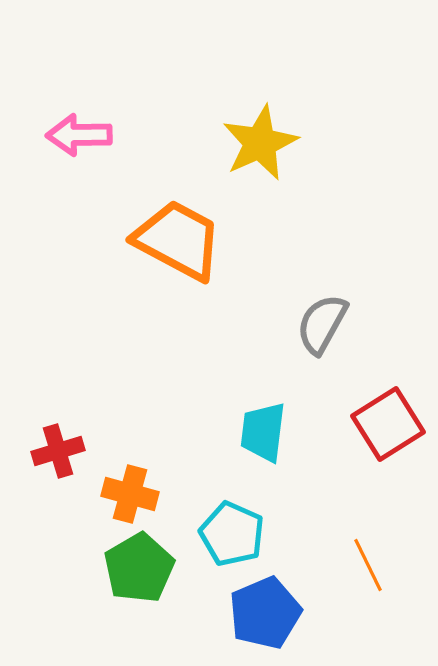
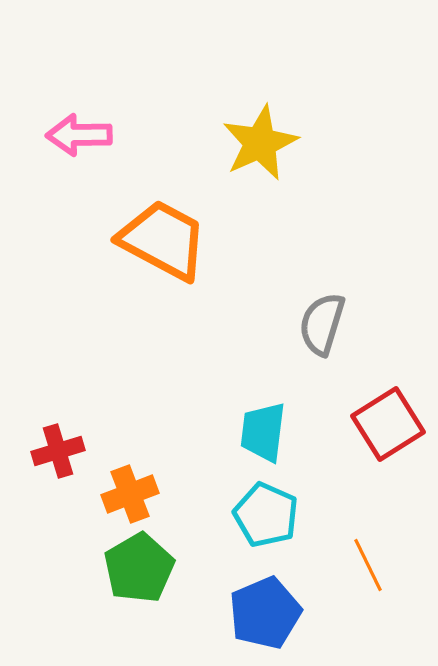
orange trapezoid: moved 15 px left
gray semicircle: rotated 12 degrees counterclockwise
orange cross: rotated 36 degrees counterclockwise
cyan pentagon: moved 34 px right, 19 px up
